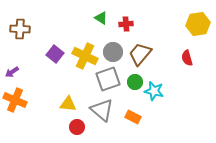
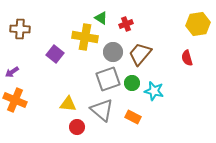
red cross: rotated 16 degrees counterclockwise
yellow cross: moved 19 px up; rotated 15 degrees counterclockwise
green circle: moved 3 px left, 1 px down
